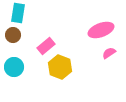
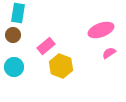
yellow hexagon: moved 1 px right, 1 px up
